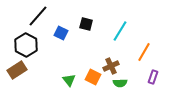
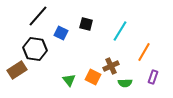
black hexagon: moved 9 px right, 4 px down; rotated 20 degrees counterclockwise
green semicircle: moved 5 px right
